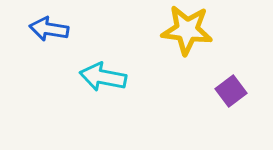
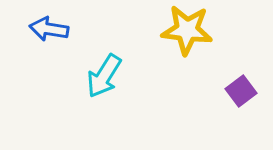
cyan arrow: moved 1 px right, 1 px up; rotated 69 degrees counterclockwise
purple square: moved 10 px right
